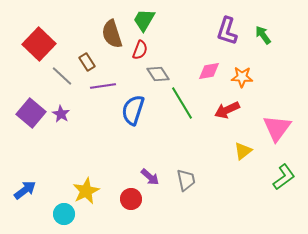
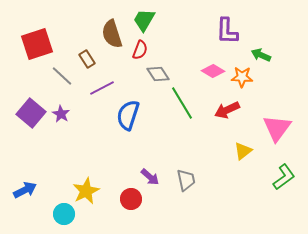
purple L-shape: rotated 16 degrees counterclockwise
green arrow: moved 2 px left, 20 px down; rotated 30 degrees counterclockwise
red square: moved 2 px left; rotated 28 degrees clockwise
brown rectangle: moved 3 px up
pink diamond: moved 4 px right; rotated 40 degrees clockwise
purple line: moved 1 px left, 2 px down; rotated 20 degrees counterclockwise
blue semicircle: moved 5 px left, 5 px down
blue arrow: rotated 10 degrees clockwise
